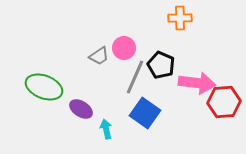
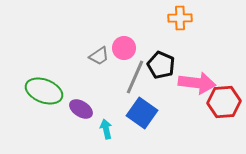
green ellipse: moved 4 px down
blue square: moved 3 px left
